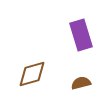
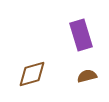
brown semicircle: moved 6 px right, 7 px up
